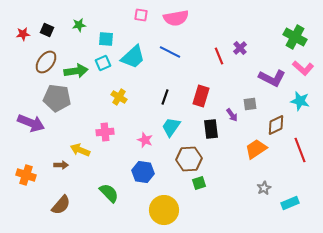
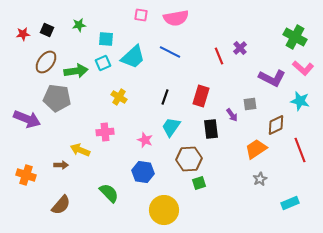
purple arrow at (31, 123): moved 4 px left, 4 px up
gray star at (264, 188): moved 4 px left, 9 px up
